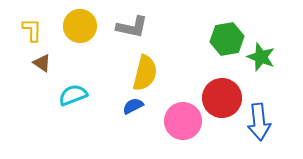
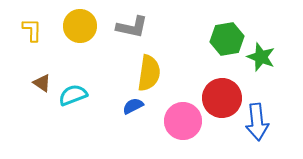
brown triangle: moved 20 px down
yellow semicircle: moved 4 px right; rotated 6 degrees counterclockwise
blue arrow: moved 2 px left
